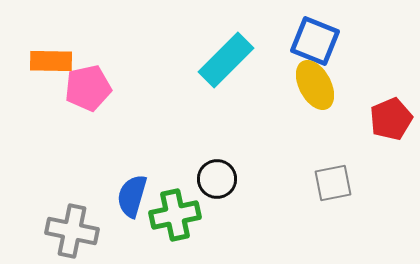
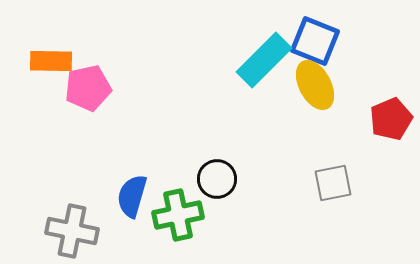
cyan rectangle: moved 38 px right
green cross: moved 3 px right
